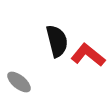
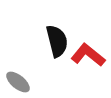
gray ellipse: moved 1 px left
